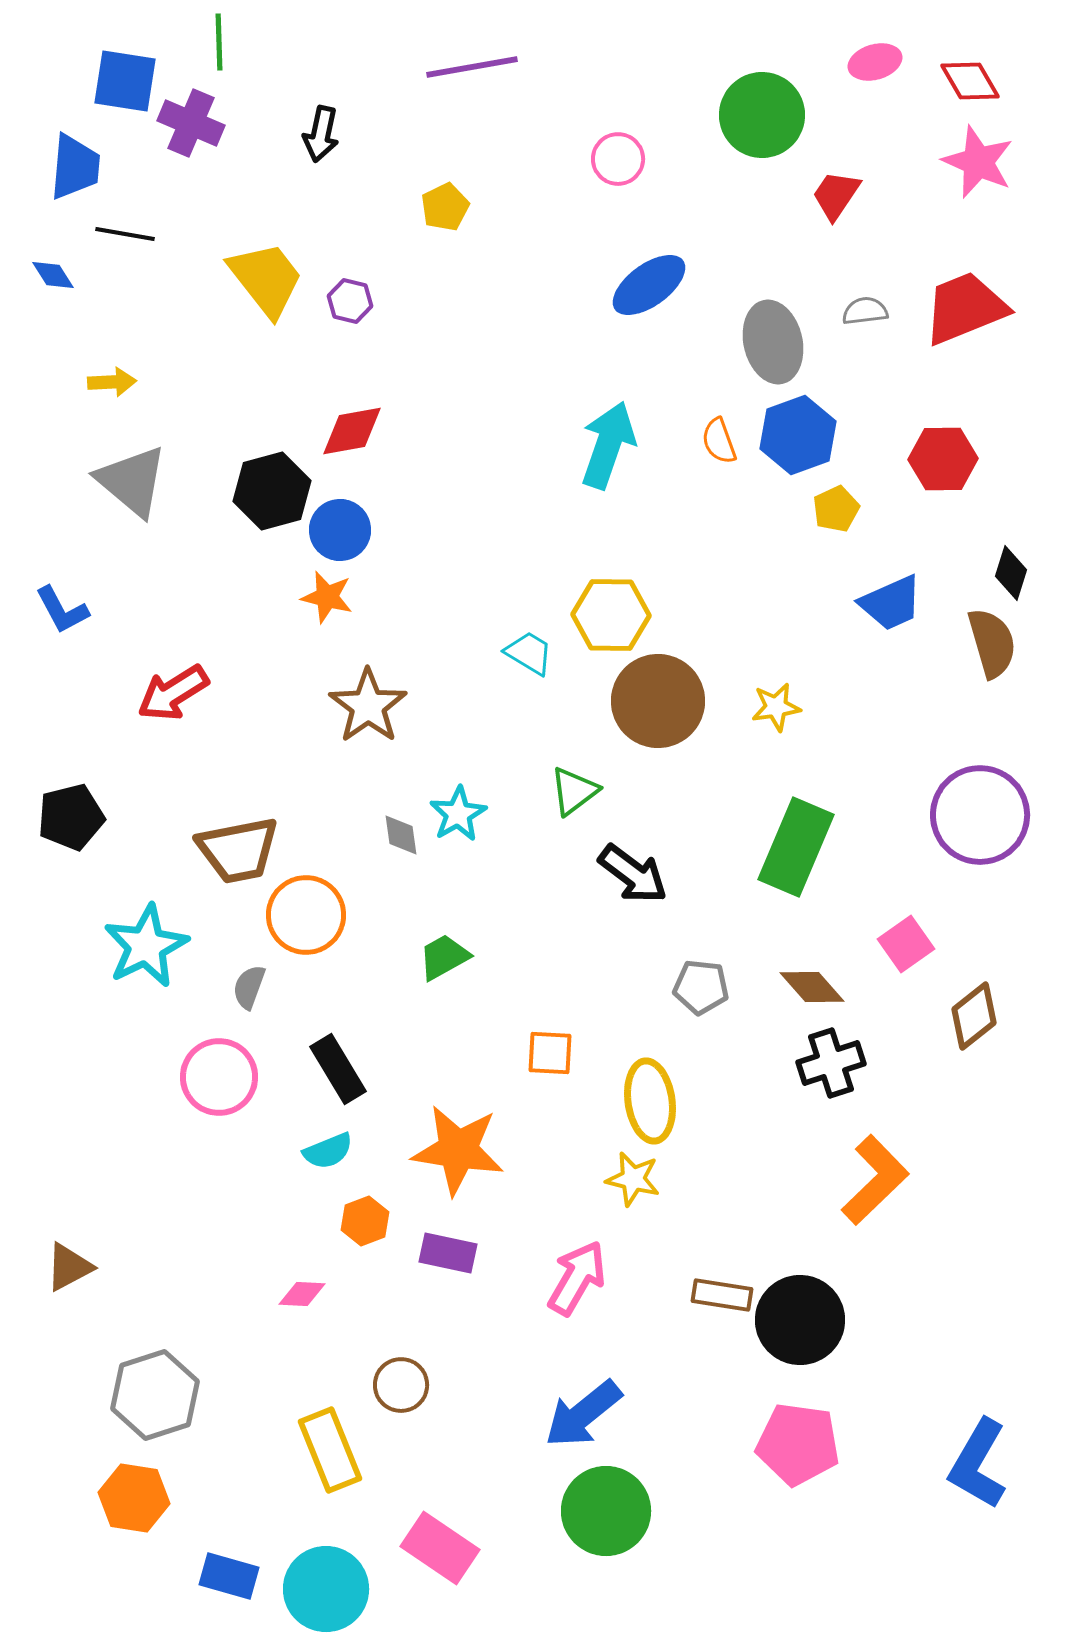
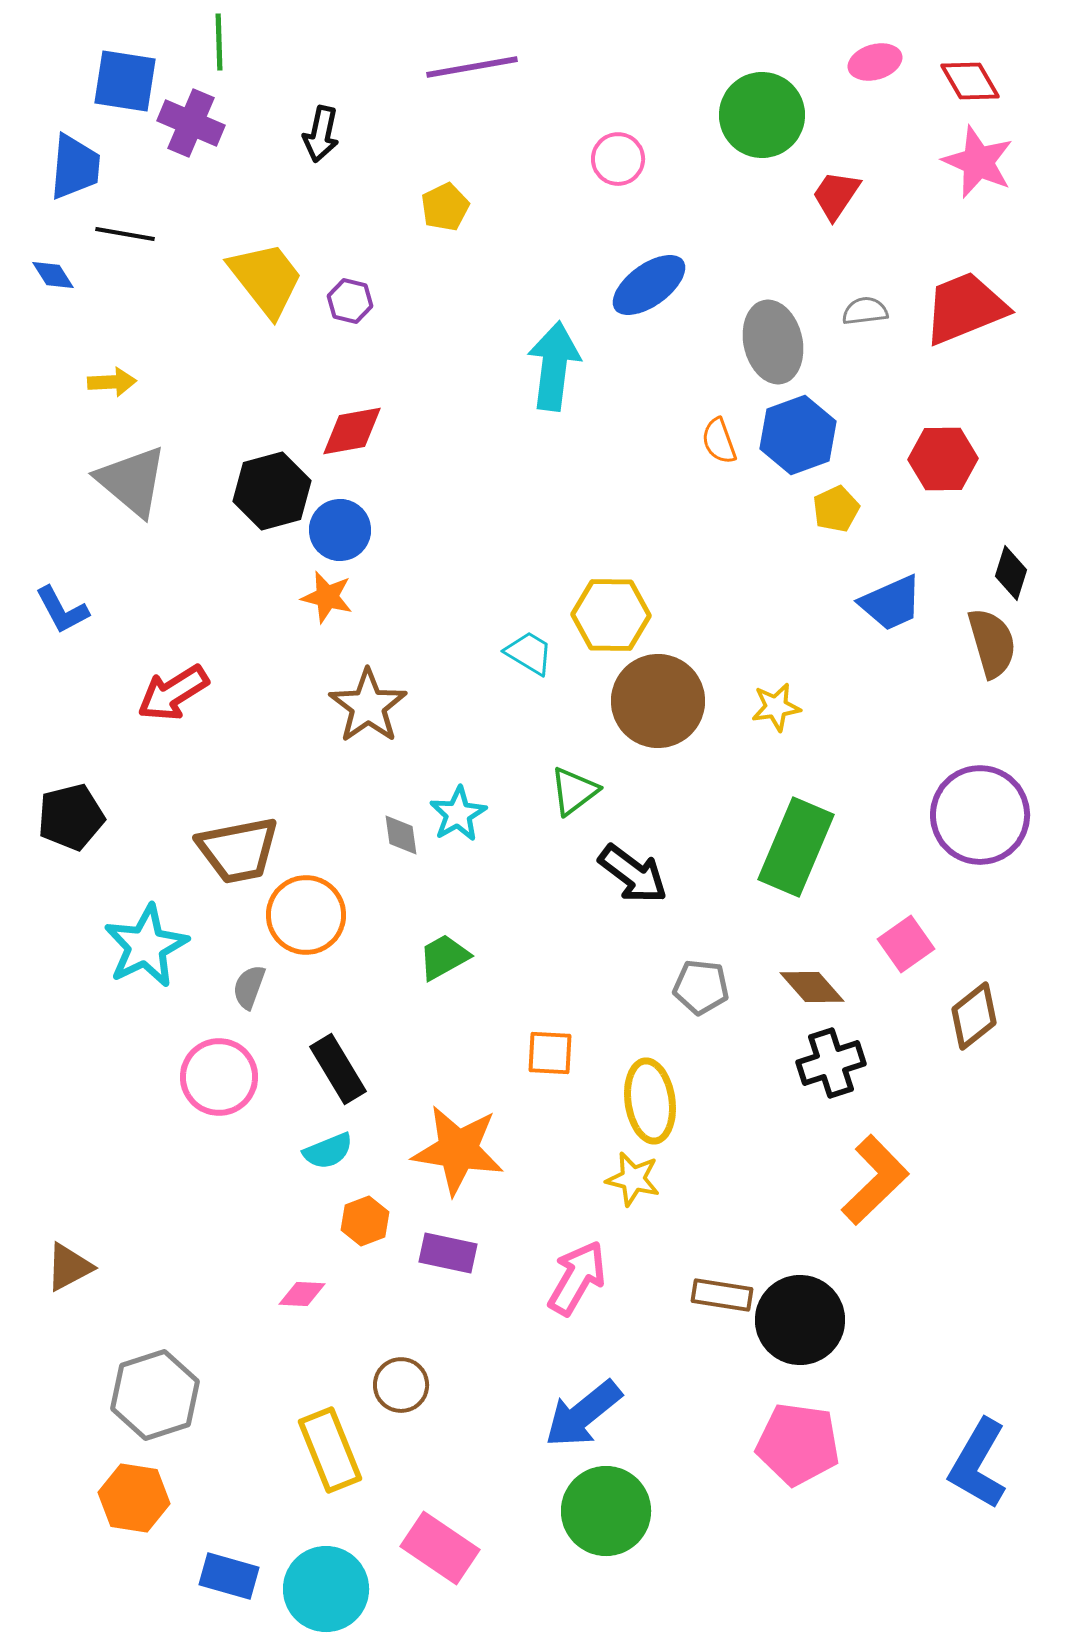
cyan arrow at (608, 445): moved 54 px left, 79 px up; rotated 12 degrees counterclockwise
